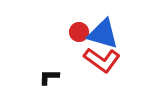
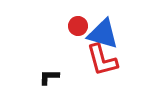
red circle: moved 1 px left, 6 px up
red L-shape: rotated 39 degrees clockwise
